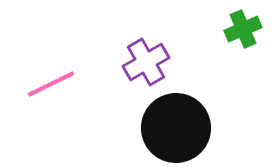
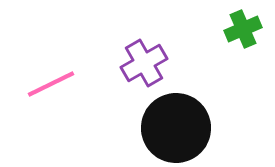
purple cross: moved 2 px left, 1 px down
